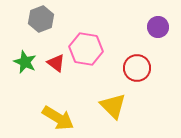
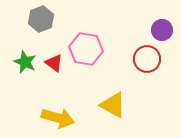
purple circle: moved 4 px right, 3 px down
red triangle: moved 2 px left
red circle: moved 10 px right, 9 px up
yellow triangle: moved 1 px up; rotated 16 degrees counterclockwise
yellow arrow: rotated 16 degrees counterclockwise
